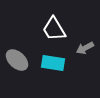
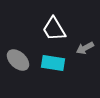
gray ellipse: moved 1 px right
